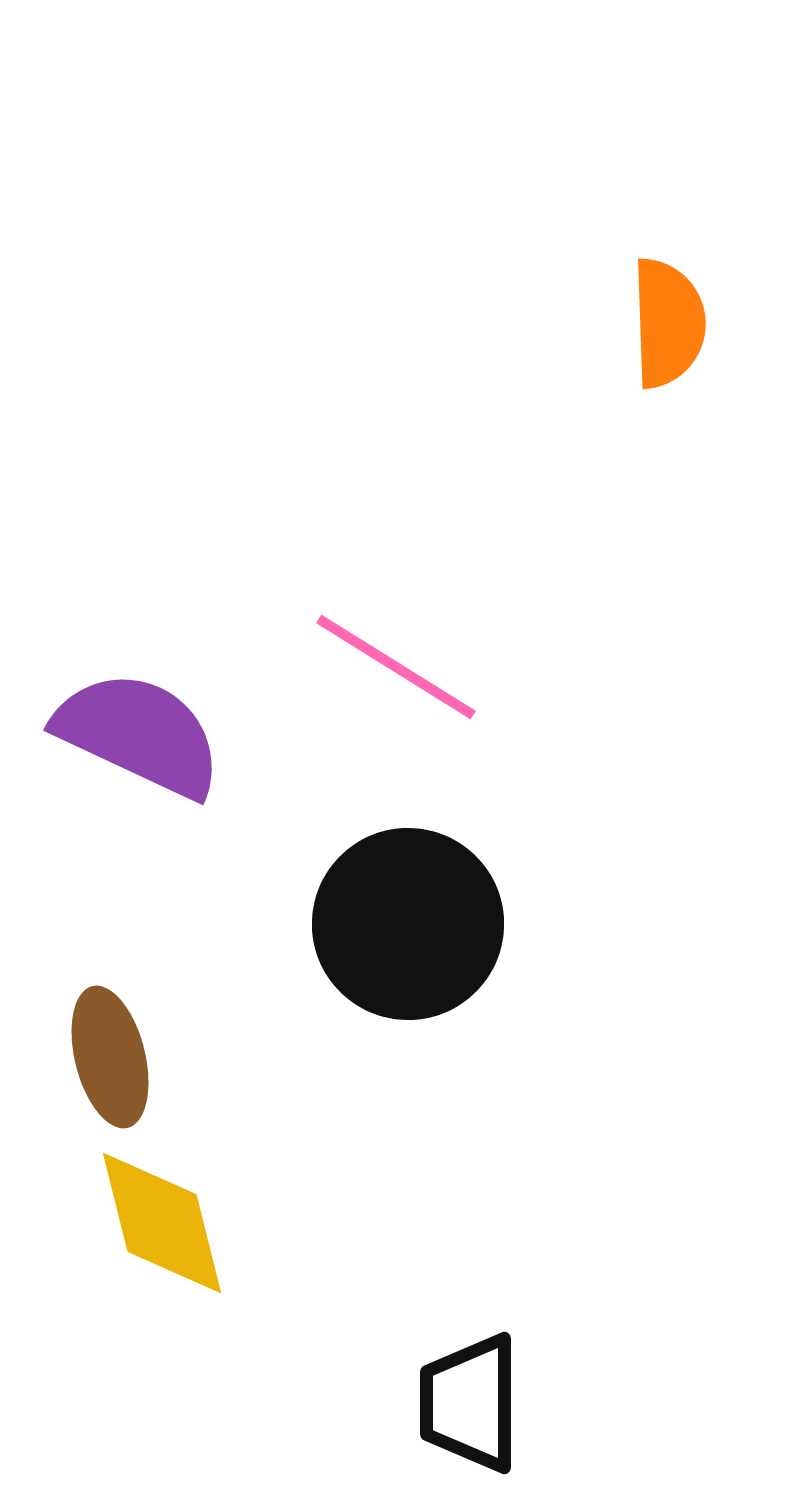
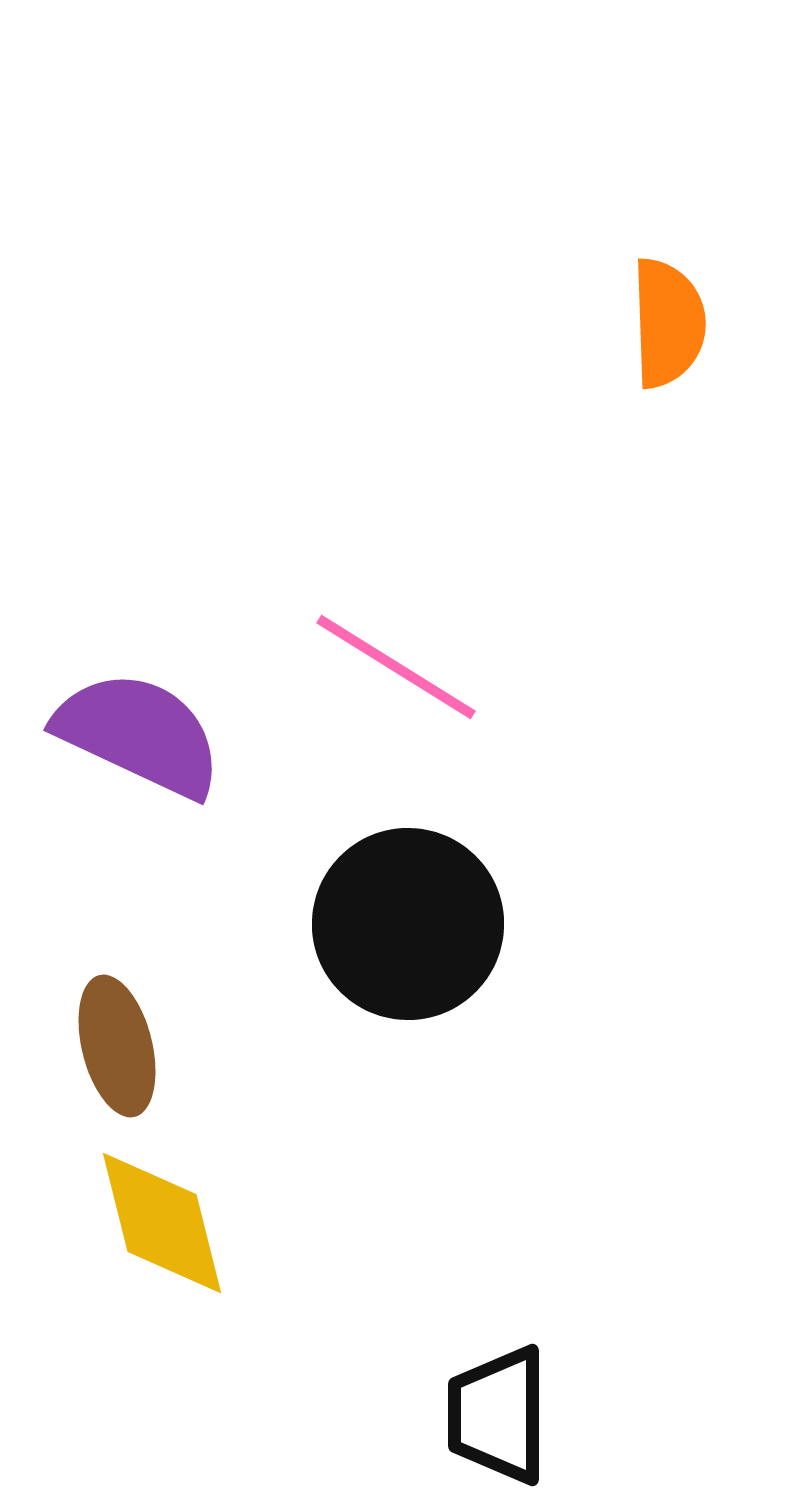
brown ellipse: moved 7 px right, 11 px up
black trapezoid: moved 28 px right, 12 px down
